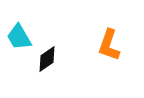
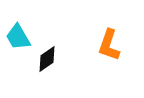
cyan trapezoid: moved 1 px left
